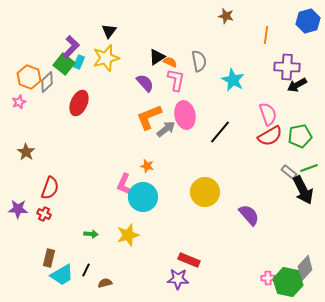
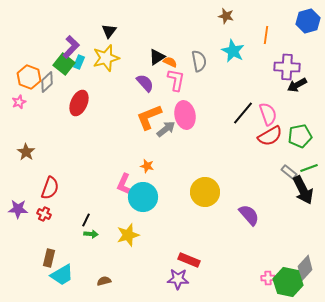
cyan star at (233, 80): moved 29 px up
black line at (220, 132): moved 23 px right, 19 px up
black line at (86, 270): moved 50 px up
brown semicircle at (105, 283): moved 1 px left, 2 px up
